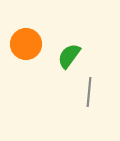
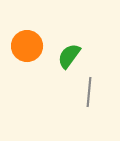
orange circle: moved 1 px right, 2 px down
